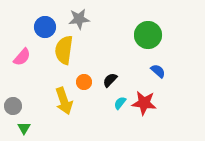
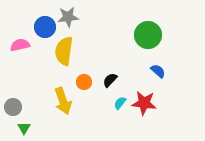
gray star: moved 11 px left, 2 px up
yellow semicircle: moved 1 px down
pink semicircle: moved 2 px left, 12 px up; rotated 144 degrees counterclockwise
yellow arrow: moved 1 px left
gray circle: moved 1 px down
